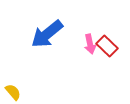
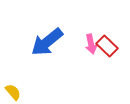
blue arrow: moved 8 px down
pink arrow: moved 1 px right
